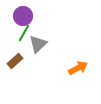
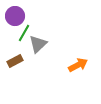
purple circle: moved 8 px left
brown rectangle: rotated 14 degrees clockwise
orange arrow: moved 3 px up
